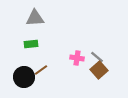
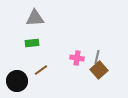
green rectangle: moved 1 px right, 1 px up
gray line: rotated 64 degrees clockwise
black circle: moved 7 px left, 4 px down
